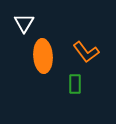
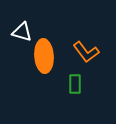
white triangle: moved 2 px left, 9 px down; rotated 45 degrees counterclockwise
orange ellipse: moved 1 px right
